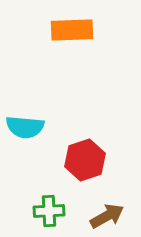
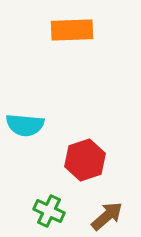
cyan semicircle: moved 2 px up
green cross: rotated 28 degrees clockwise
brown arrow: rotated 12 degrees counterclockwise
